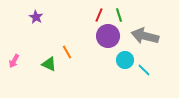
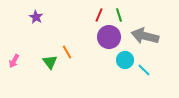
purple circle: moved 1 px right, 1 px down
green triangle: moved 1 px right, 2 px up; rotated 28 degrees clockwise
